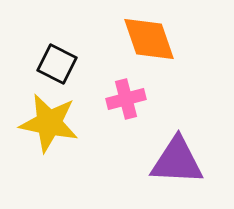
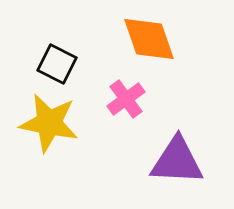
pink cross: rotated 21 degrees counterclockwise
